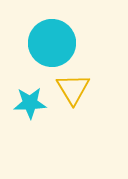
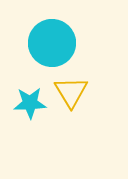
yellow triangle: moved 2 px left, 3 px down
